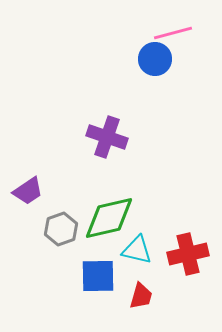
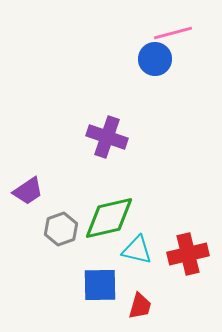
blue square: moved 2 px right, 9 px down
red trapezoid: moved 1 px left, 10 px down
